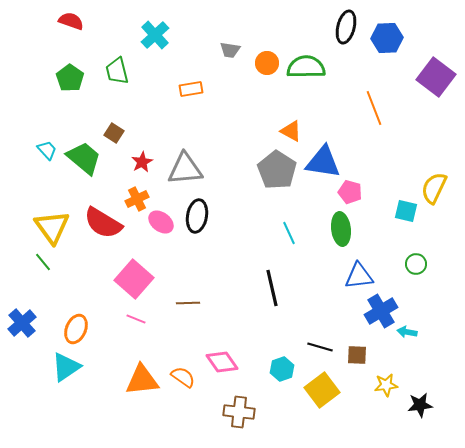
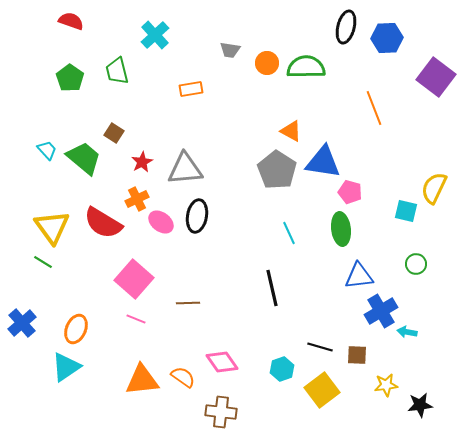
green line at (43, 262): rotated 18 degrees counterclockwise
brown cross at (239, 412): moved 18 px left
